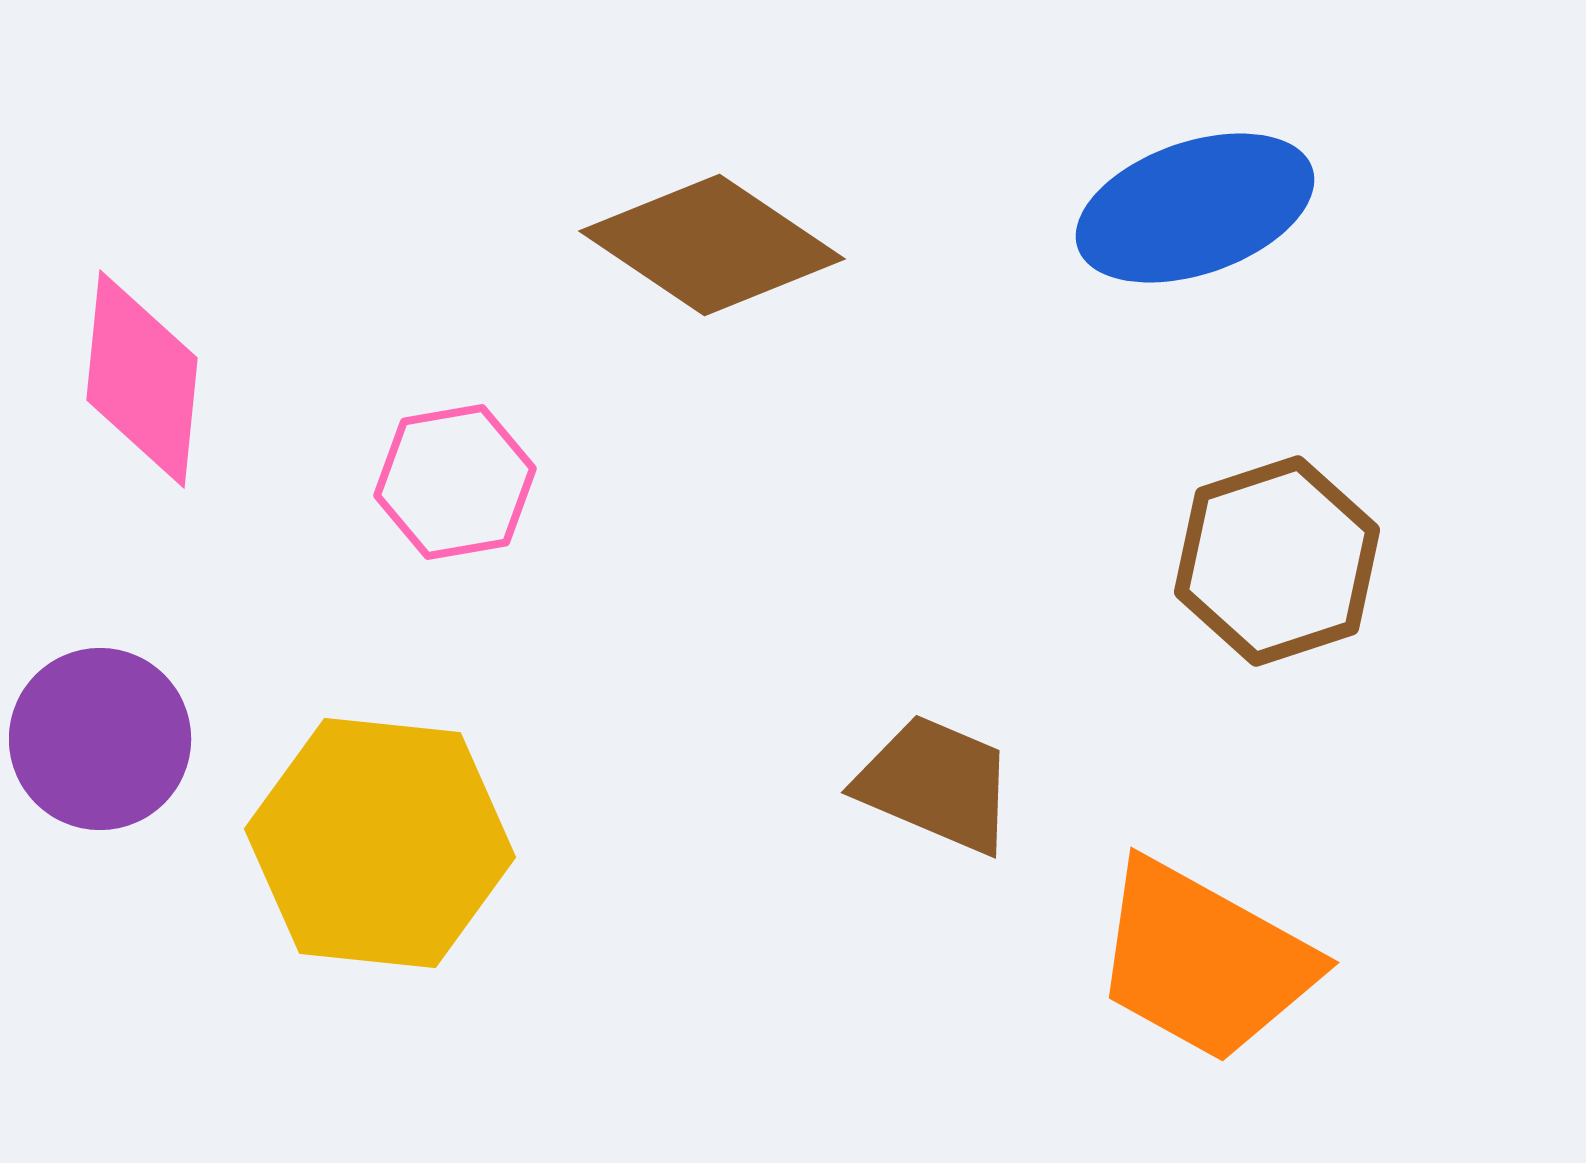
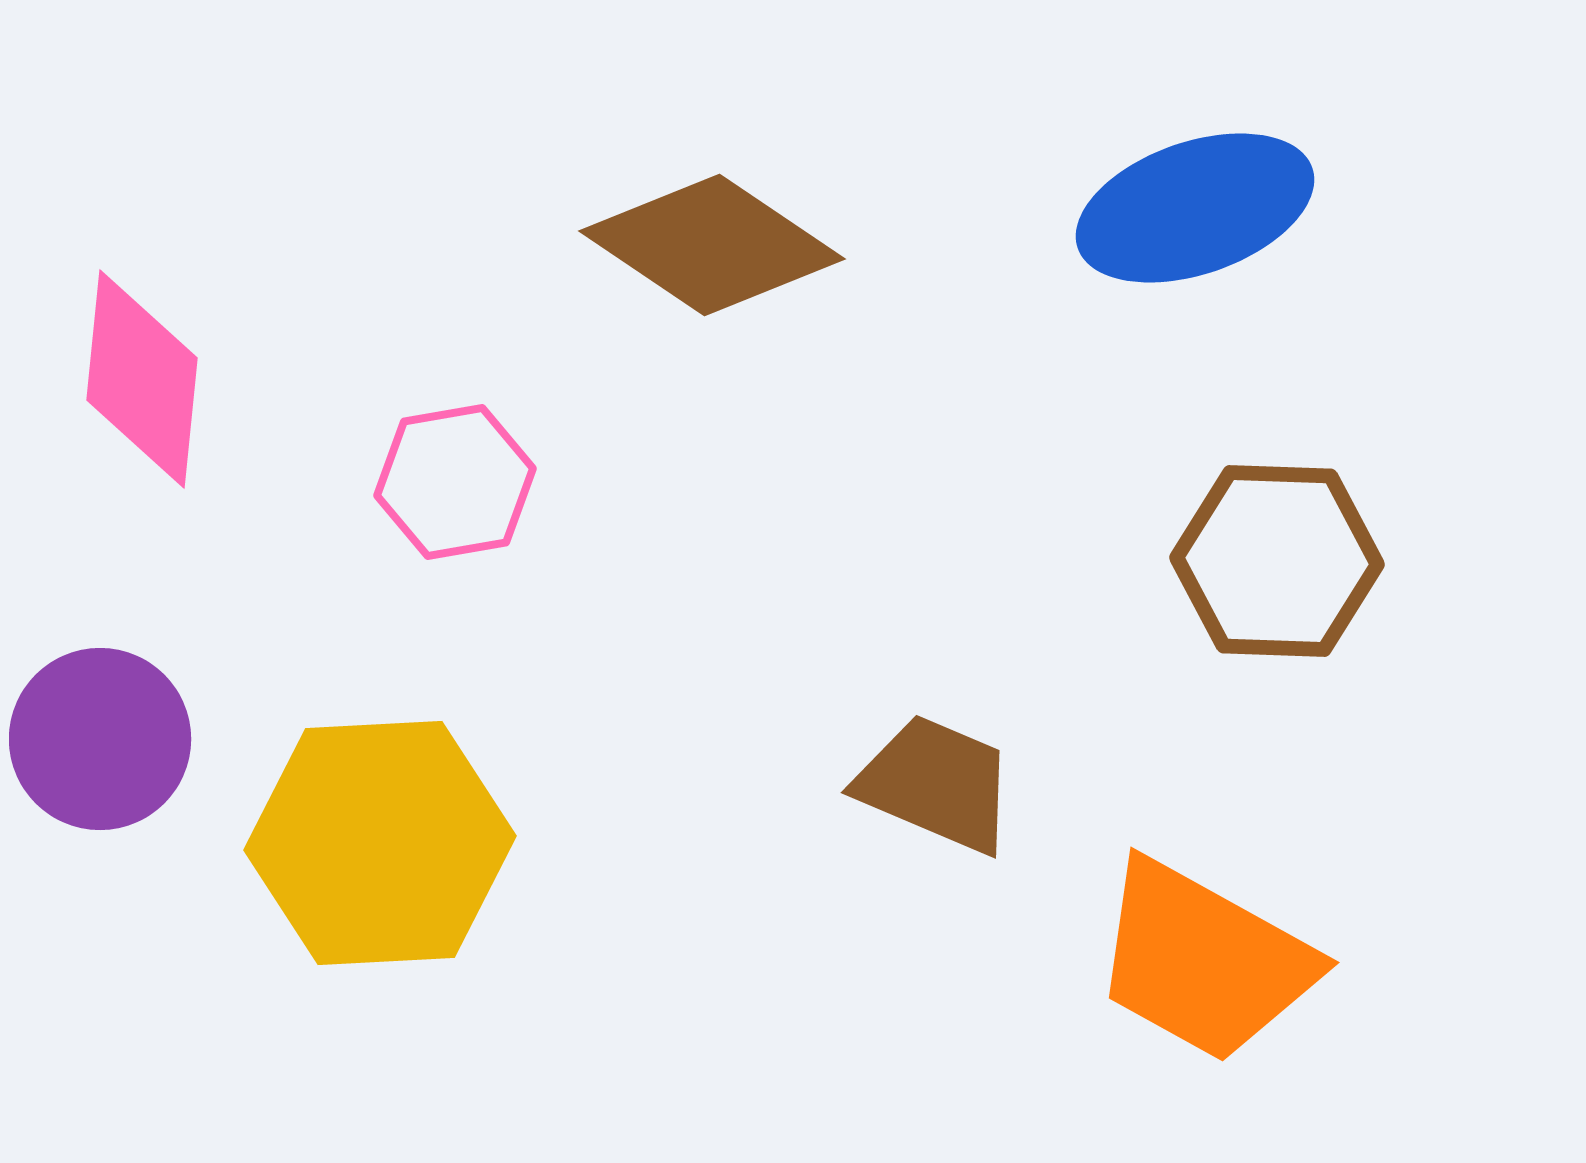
brown hexagon: rotated 20 degrees clockwise
yellow hexagon: rotated 9 degrees counterclockwise
